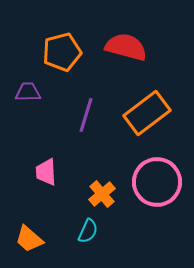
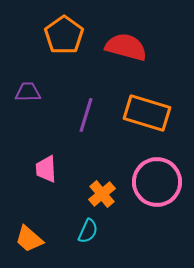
orange pentagon: moved 2 px right, 17 px up; rotated 21 degrees counterclockwise
orange rectangle: rotated 54 degrees clockwise
pink trapezoid: moved 3 px up
